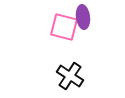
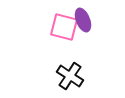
purple ellipse: moved 3 px down; rotated 15 degrees counterclockwise
